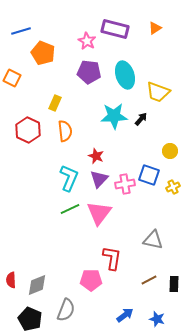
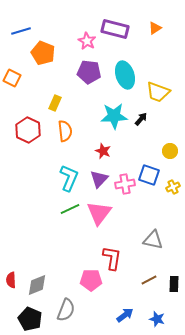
red star: moved 7 px right, 5 px up
